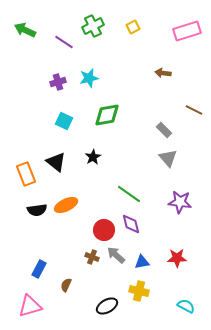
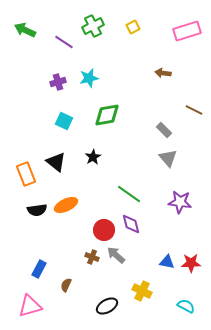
red star: moved 14 px right, 5 px down
blue triangle: moved 25 px right; rotated 21 degrees clockwise
yellow cross: moved 3 px right; rotated 12 degrees clockwise
